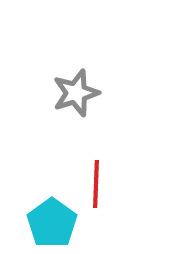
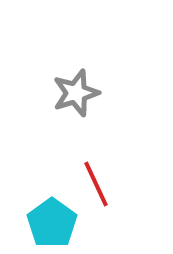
red line: rotated 27 degrees counterclockwise
